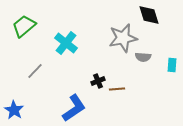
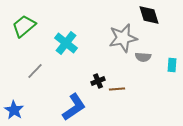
blue L-shape: moved 1 px up
